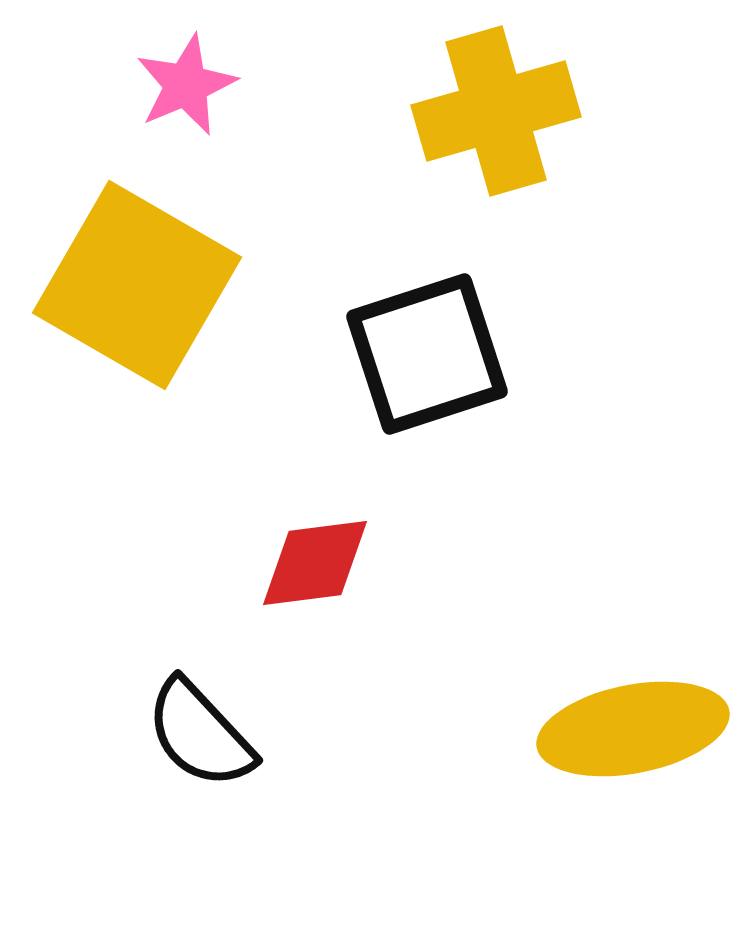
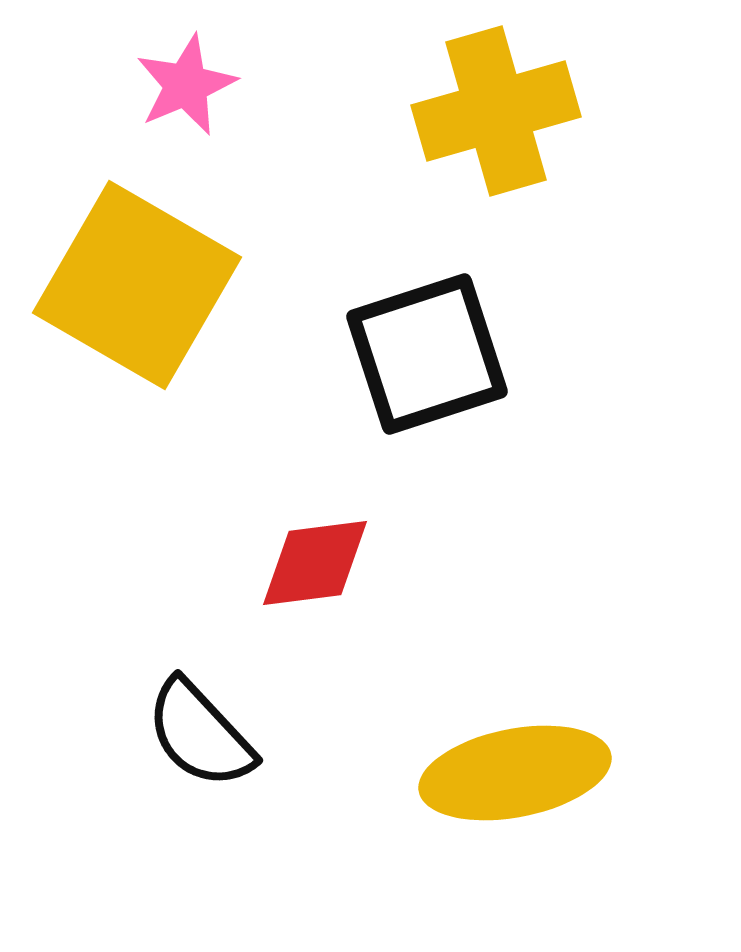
yellow ellipse: moved 118 px left, 44 px down
